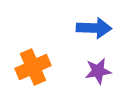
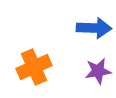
orange cross: moved 1 px right
